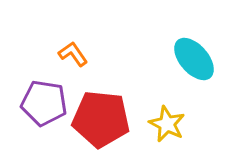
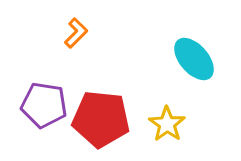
orange L-shape: moved 3 px right, 21 px up; rotated 80 degrees clockwise
purple pentagon: moved 2 px down
yellow star: rotated 9 degrees clockwise
